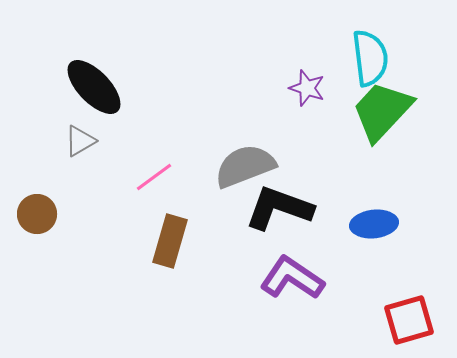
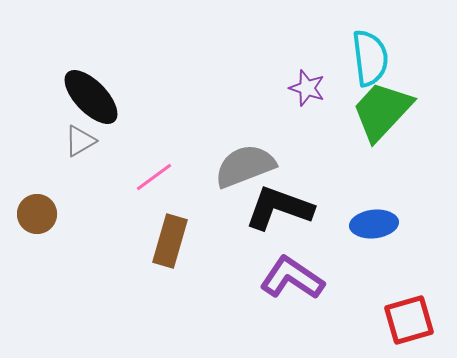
black ellipse: moved 3 px left, 10 px down
